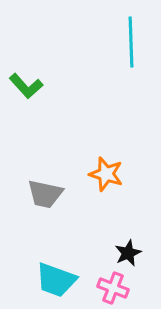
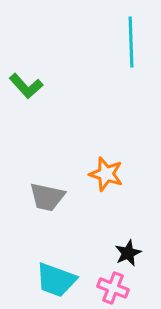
gray trapezoid: moved 2 px right, 3 px down
